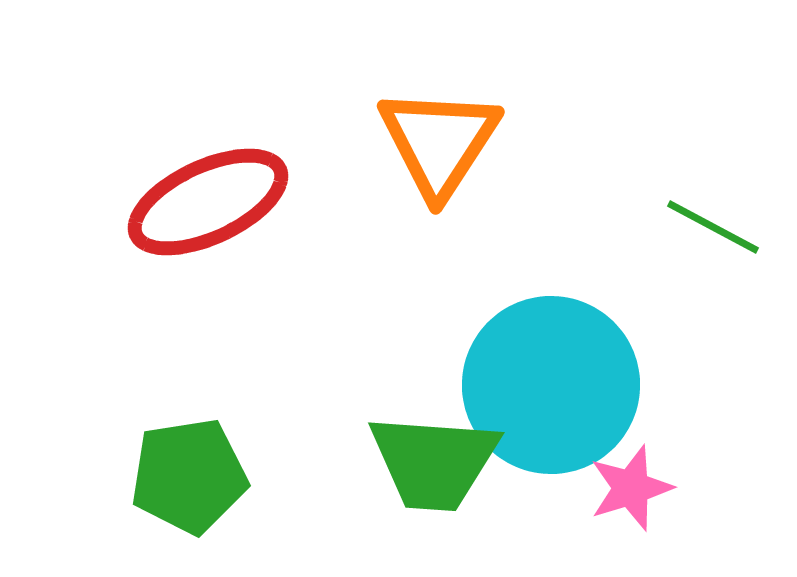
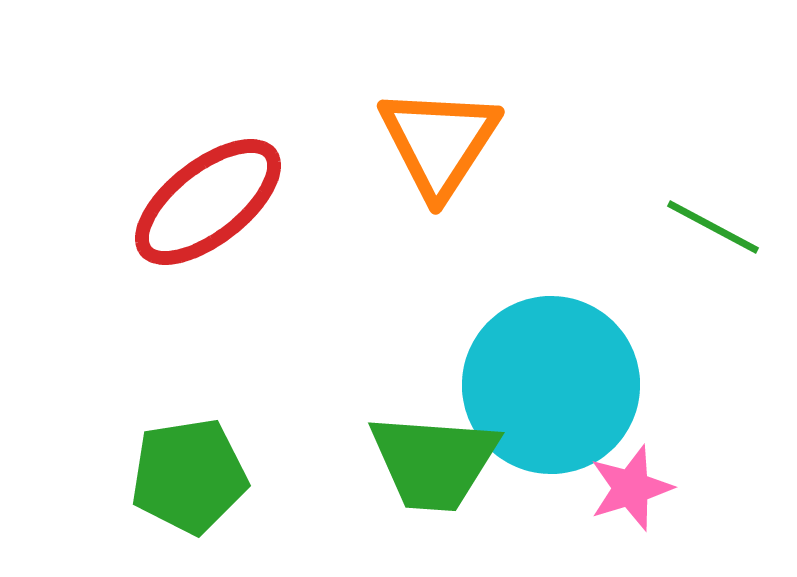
red ellipse: rotated 13 degrees counterclockwise
